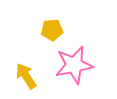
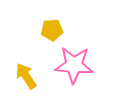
pink star: rotated 15 degrees clockwise
